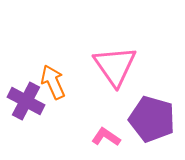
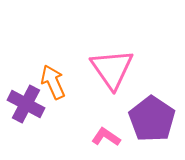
pink triangle: moved 3 px left, 3 px down
purple cross: moved 3 px down
purple pentagon: rotated 18 degrees clockwise
